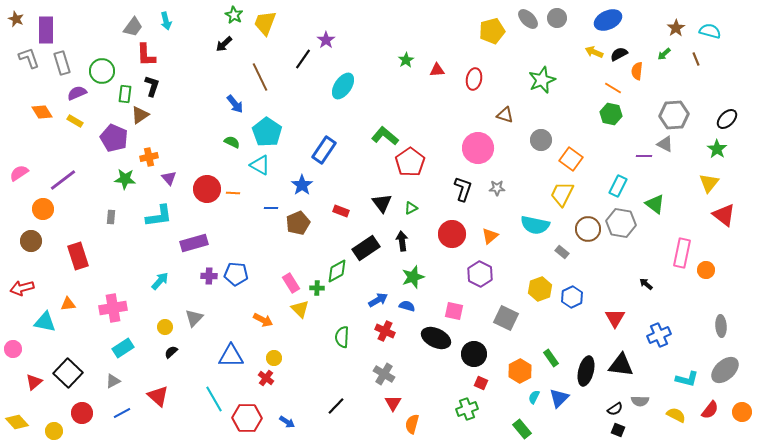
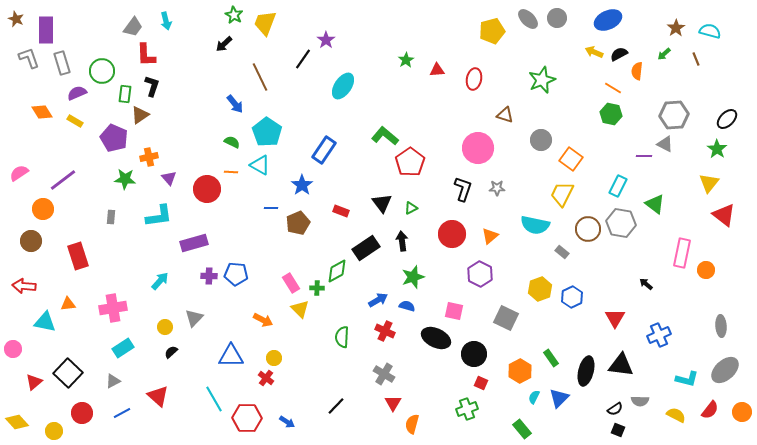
orange line at (233, 193): moved 2 px left, 21 px up
red arrow at (22, 288): moved 2 px right, 2 px up; rotated 20 degrees clockwise
